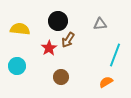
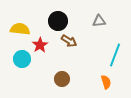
gray triangle: moved 1 px left, 3 px up
brown arrow: moved 1 px right, 1 px down; rotated 91 degrees counterclockwise
red star: moved 9 px left, 3 px up
cyan circle: moved 5 px right, 7 px up
brown circle: moved 1 px right, 2 px down
orange semicircle: rotated 104 degrees clockwise
